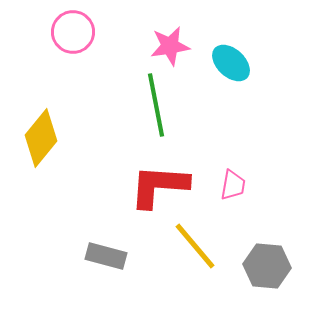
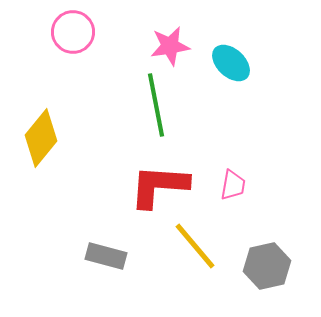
gray hexagon: rotated 18 degrees counterclockwise
